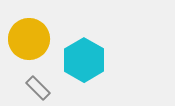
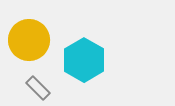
yellow circle: moved 1 px down
